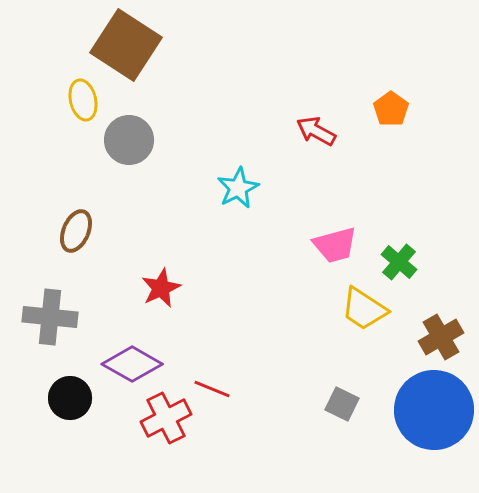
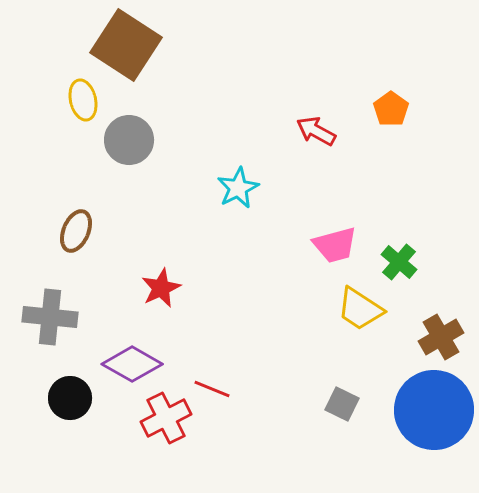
yellow trapezoid: moved 4 px left
